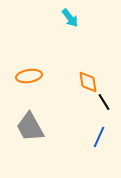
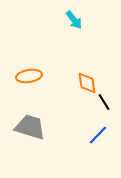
cyan arrow: moved 4 px right, 2 px down
orange diamond: moved 1 px left, 1 px down
gray trapezoid: rotated 136 degrees clockwise
blue line: moved 1 px left, 2 px up; rotated 20 degrees clockwise
